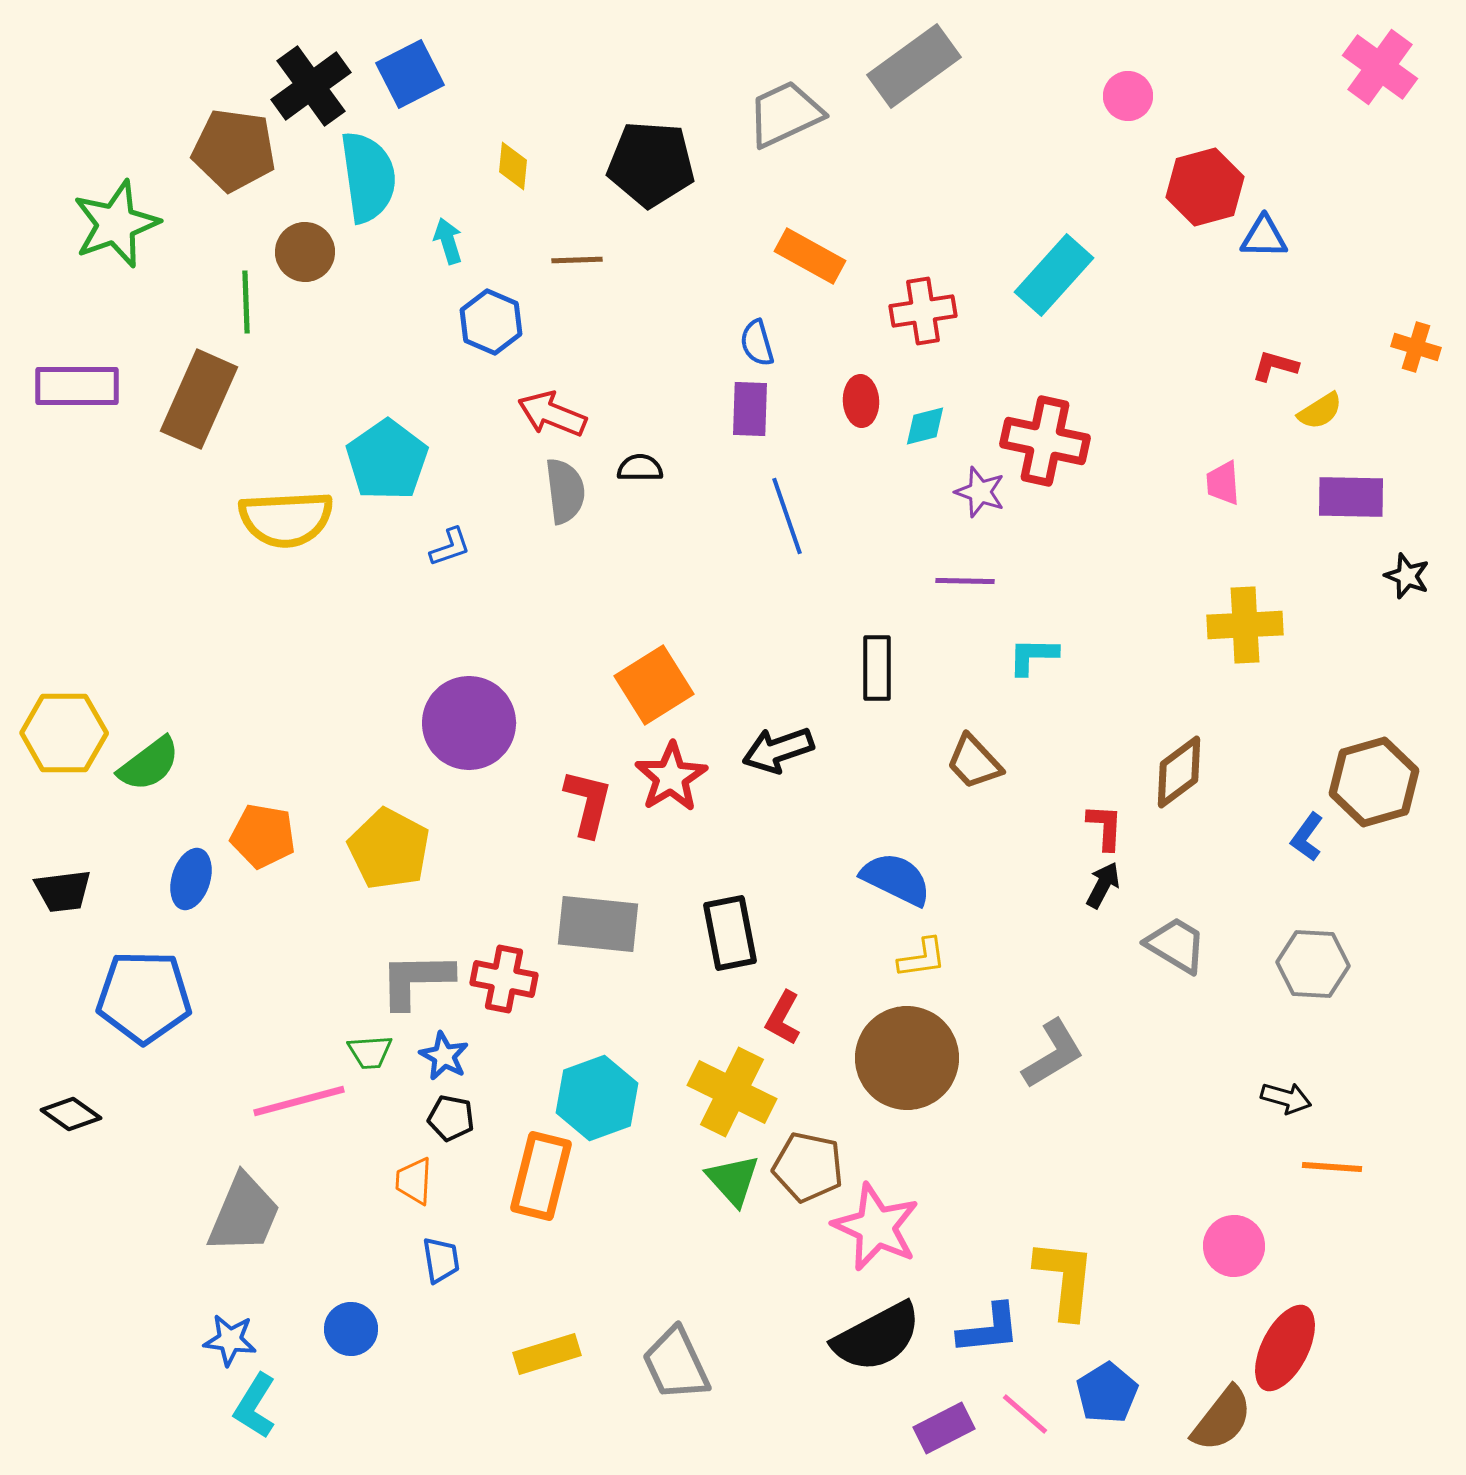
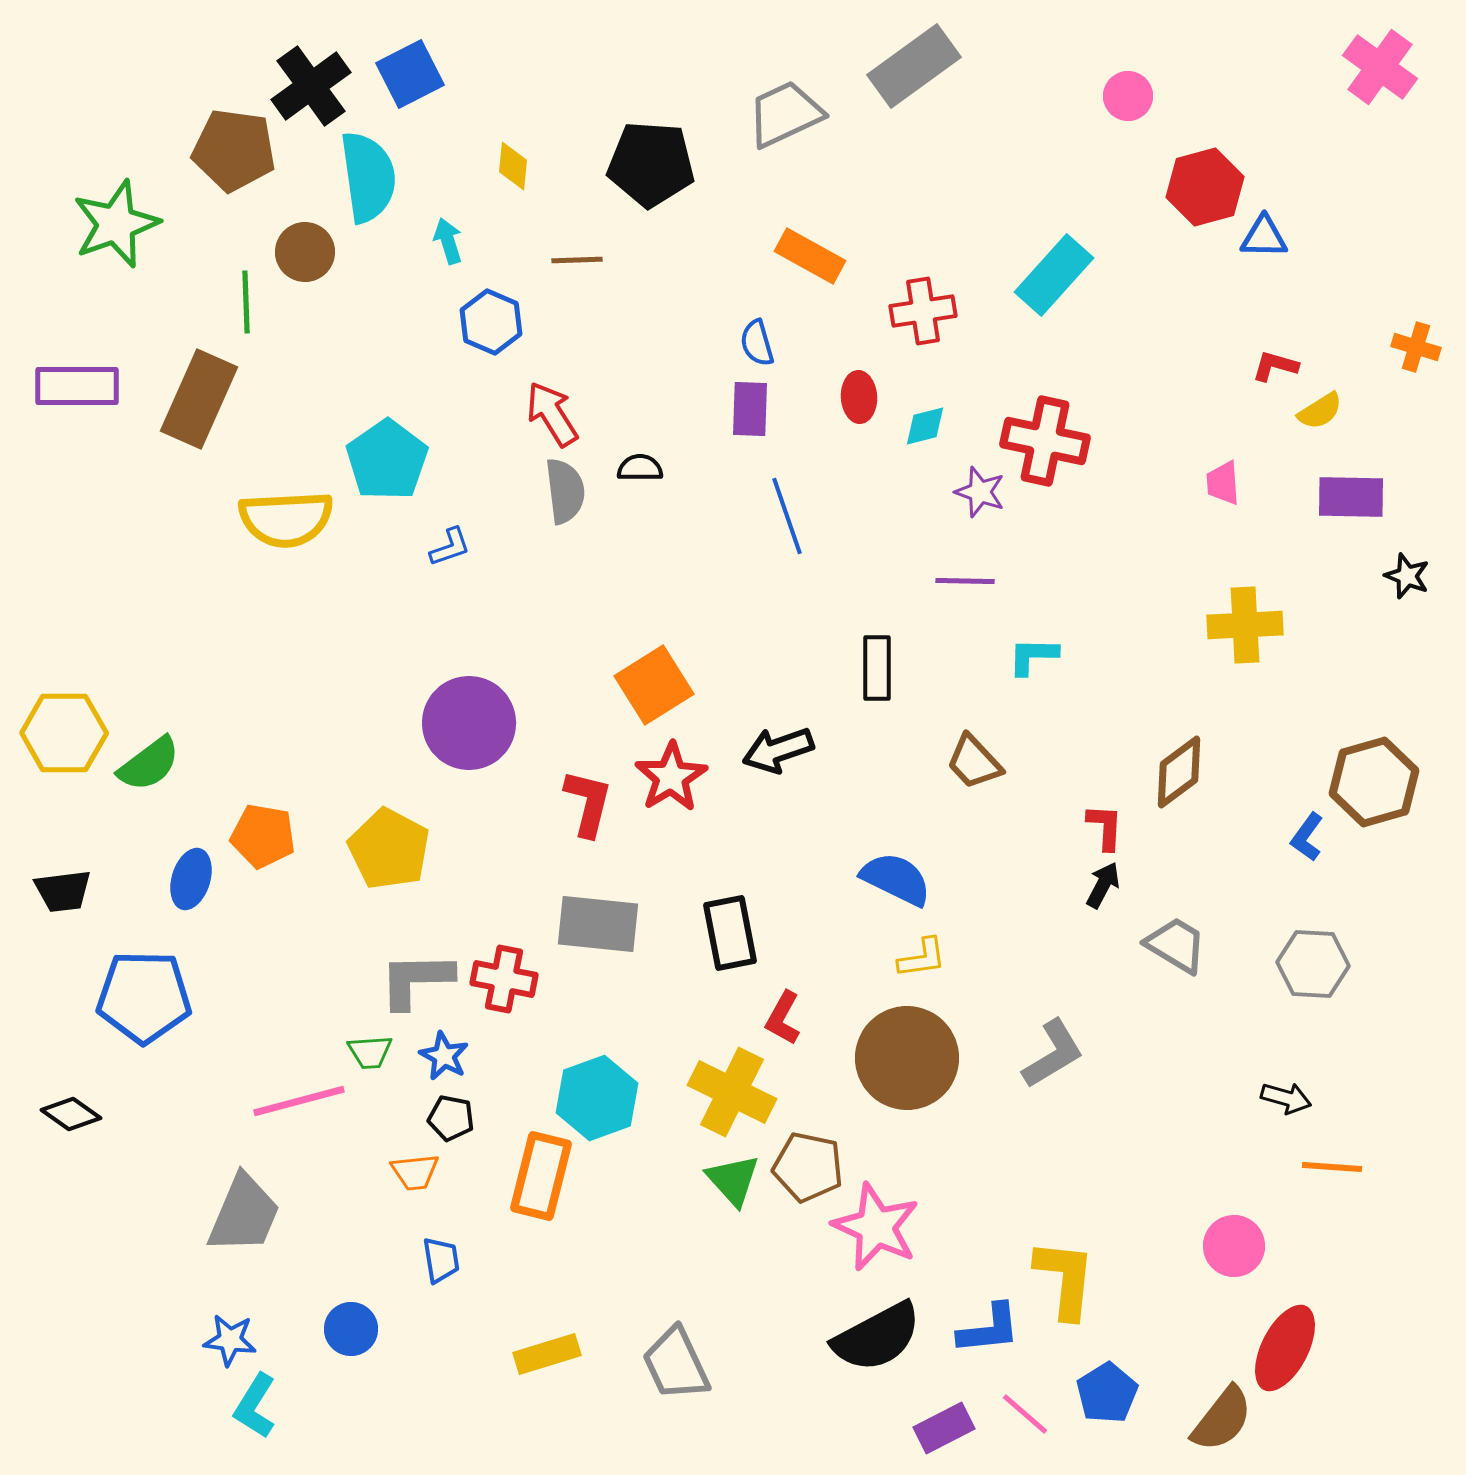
red ellipse at (861, 401): moved 2 px left, 4 px up
red arrow at (552, 414): rotated 36 degrees clockwise
orange trapezoid at (414, 1181): moved 1 px right, 9 px up; rotated 99 degrees counterclockwise
